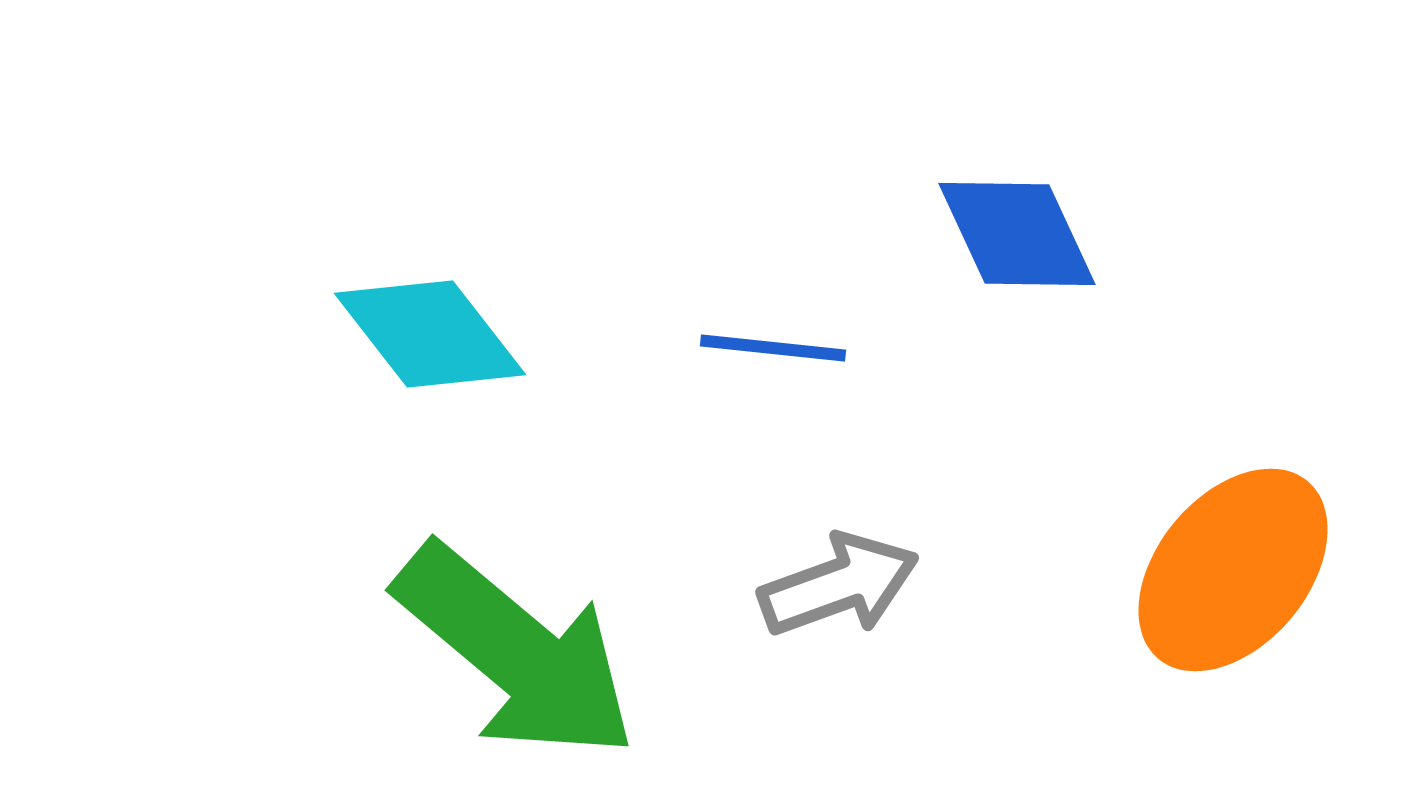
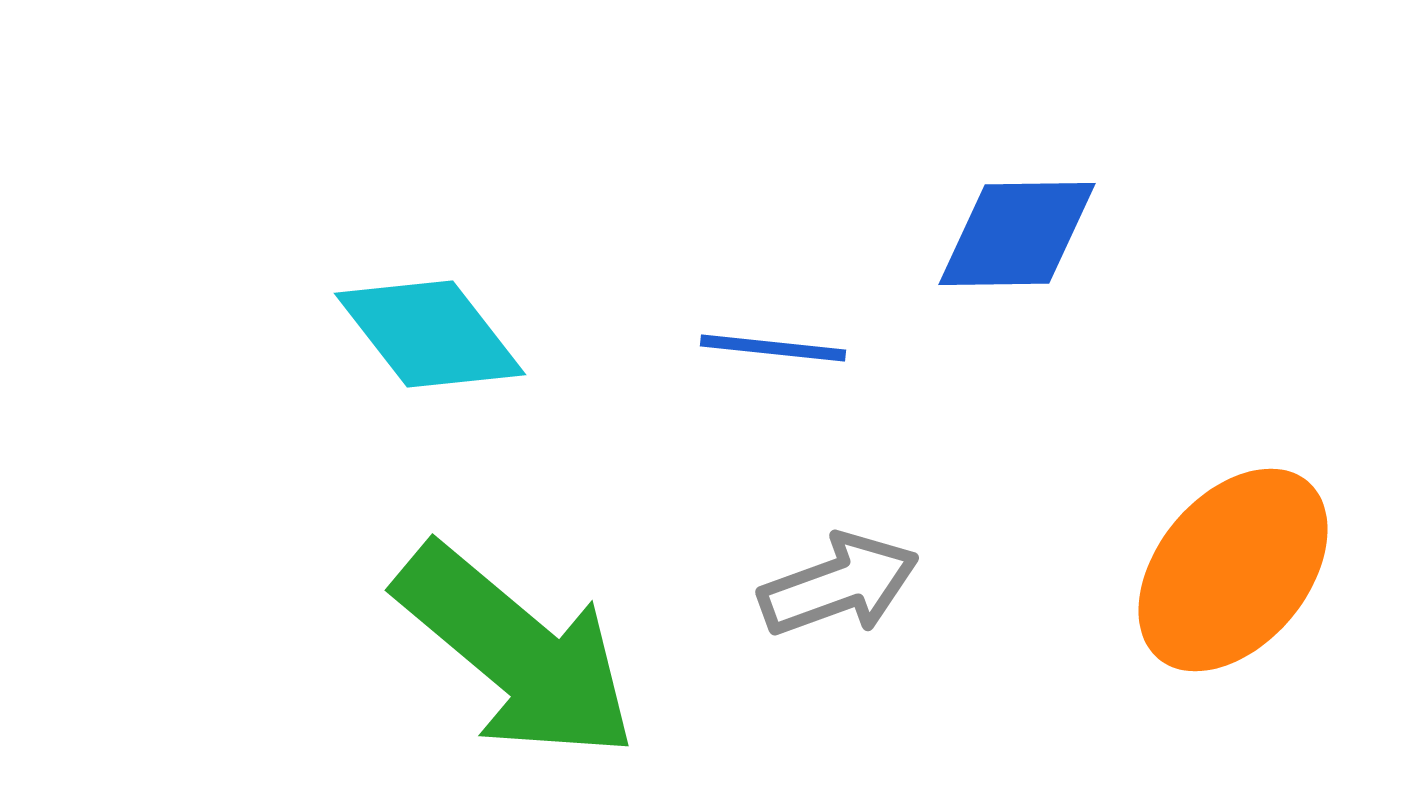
blue diamond: rotated 66 degrees counterclockwise
